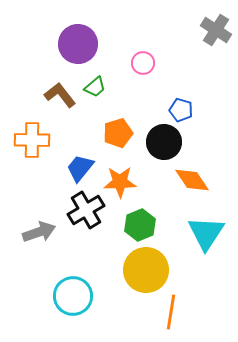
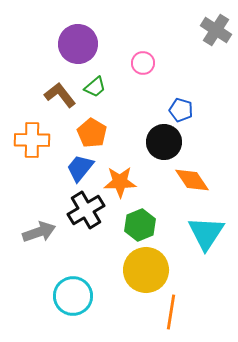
orange pentagon: moved 26 px left; rotated 24 degrees counterclockwise
